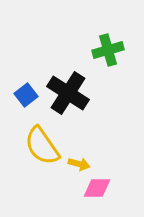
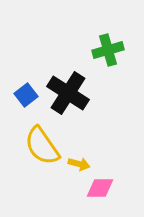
pink diamond: moved 3 px right
